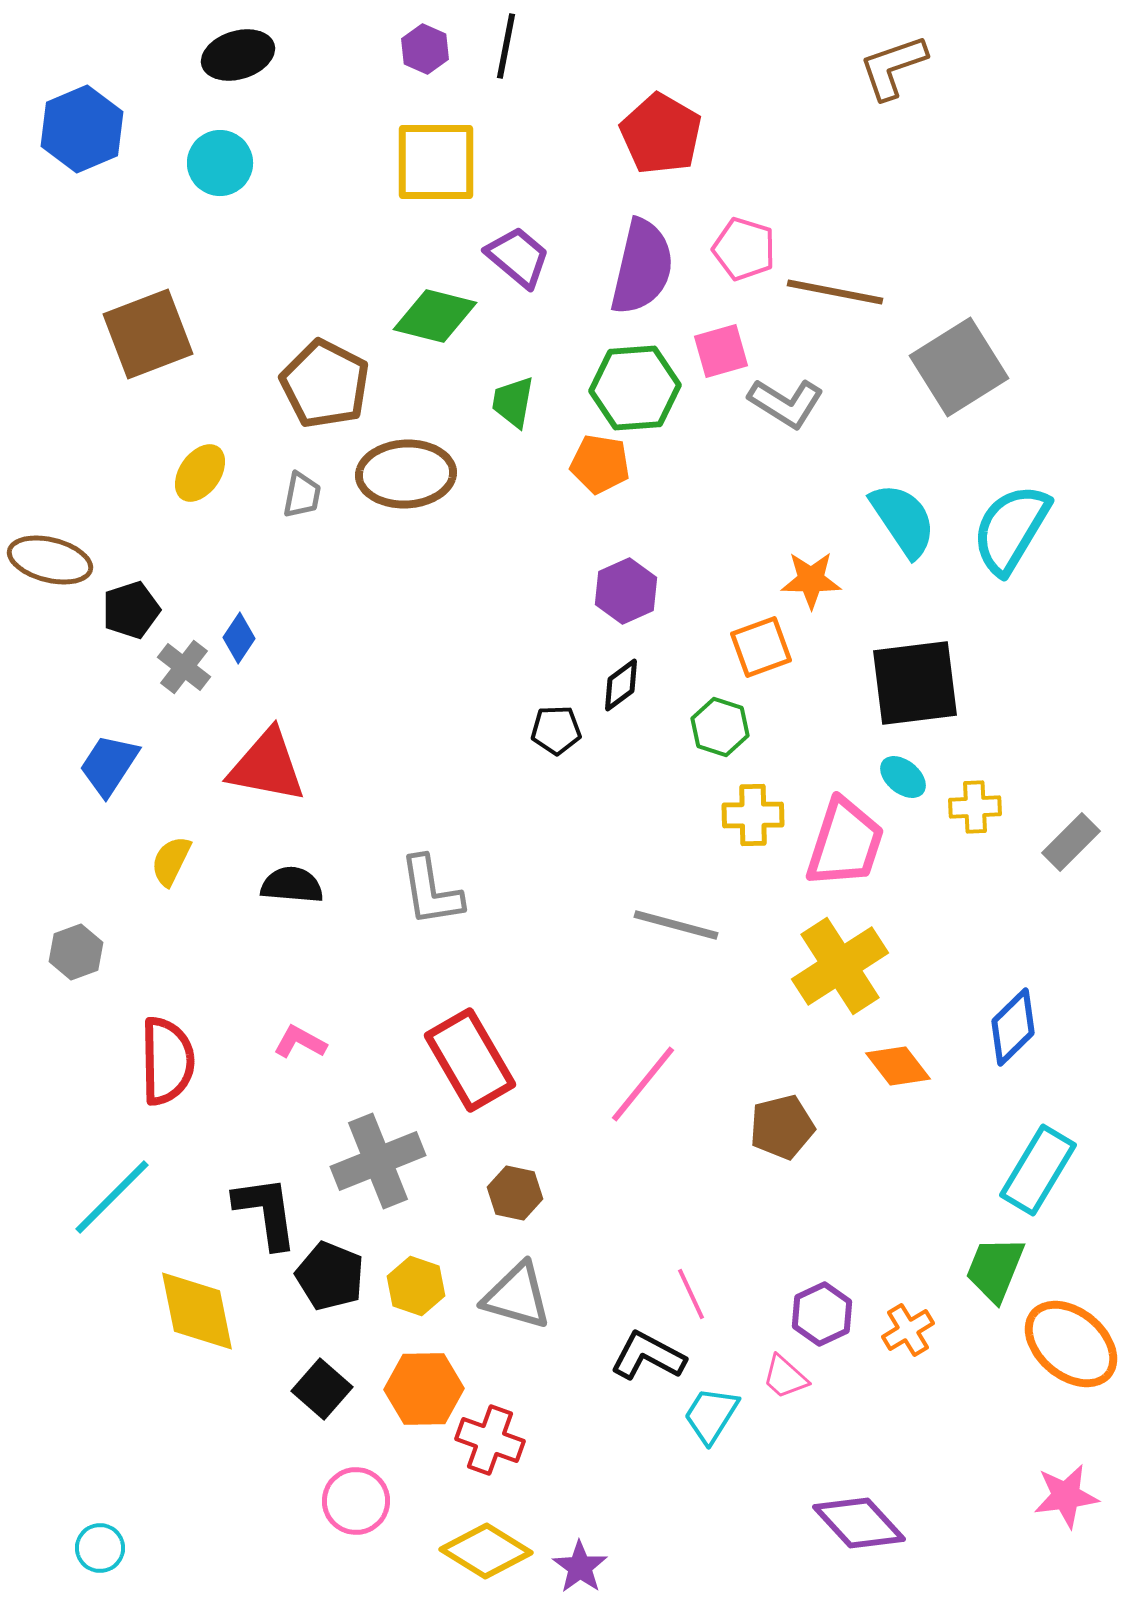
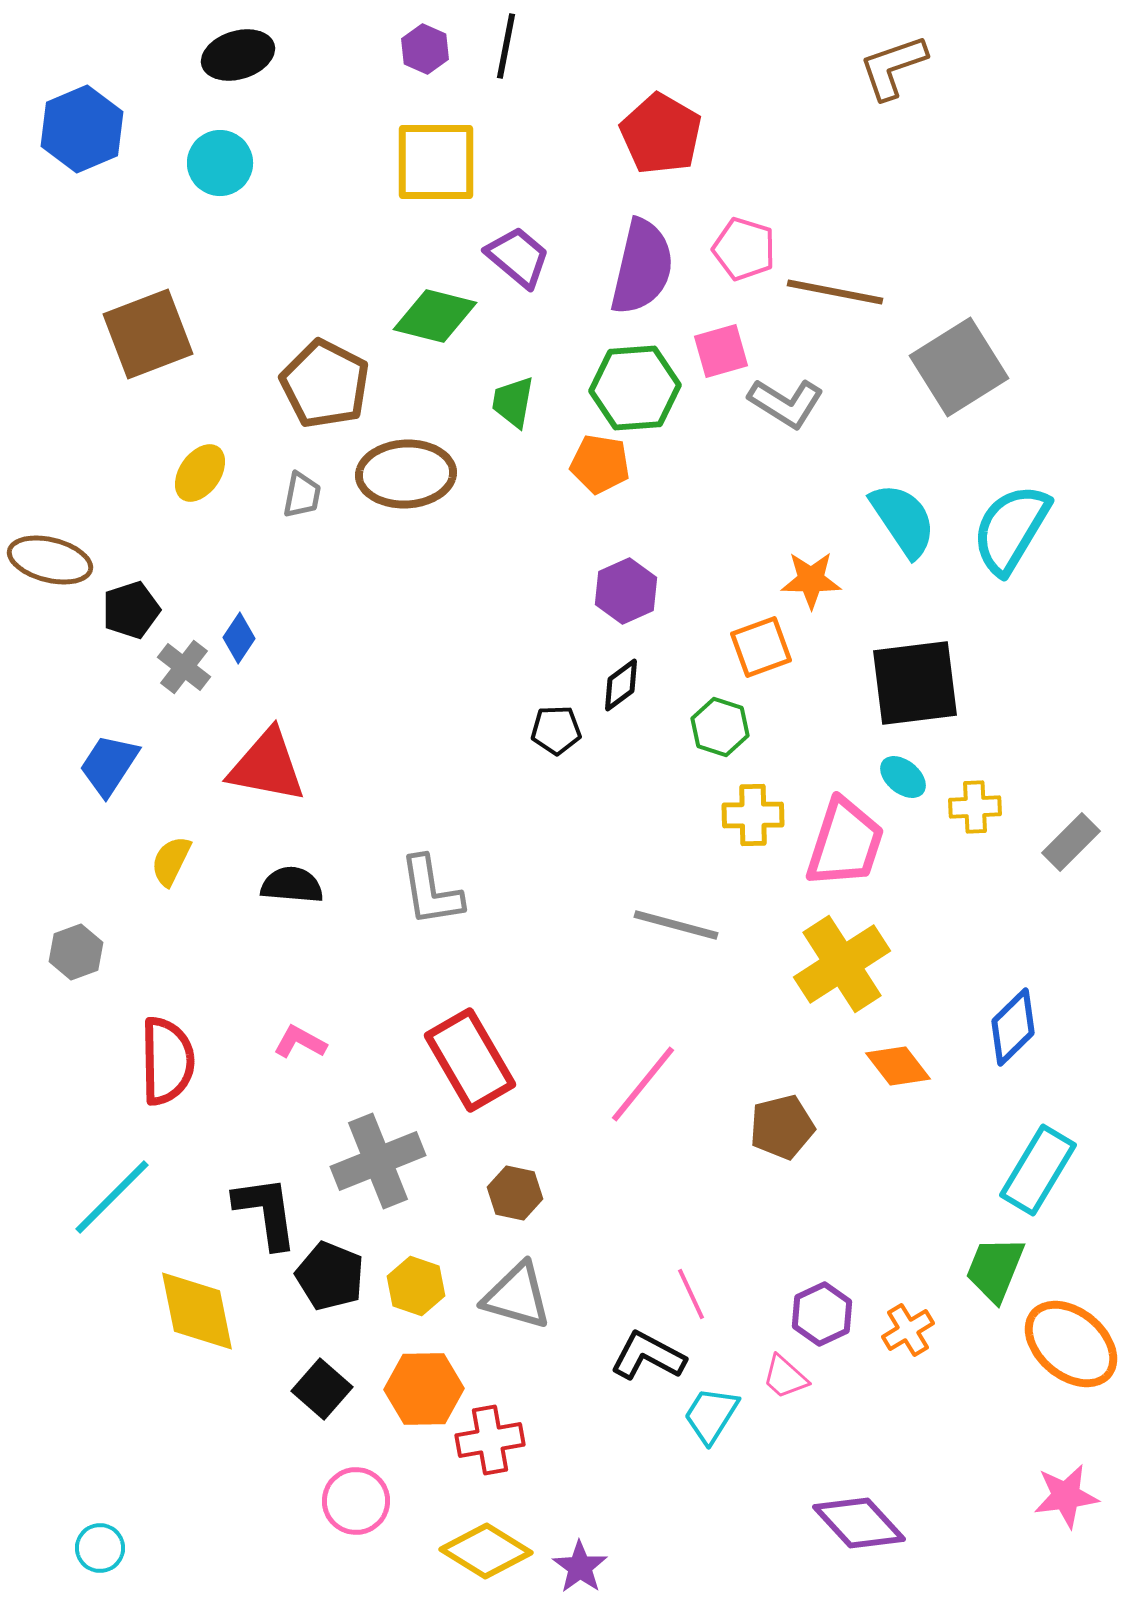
yellow cross at (840, 966): moved 2 px right, 2 px up
red cross at (490, 1440): rotated 30 degrees counterclockwise
